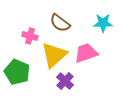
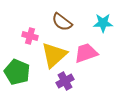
brown semicircle: moved 2 px right, 1 px up
purple cross: rotated 18 degrees clockwise
